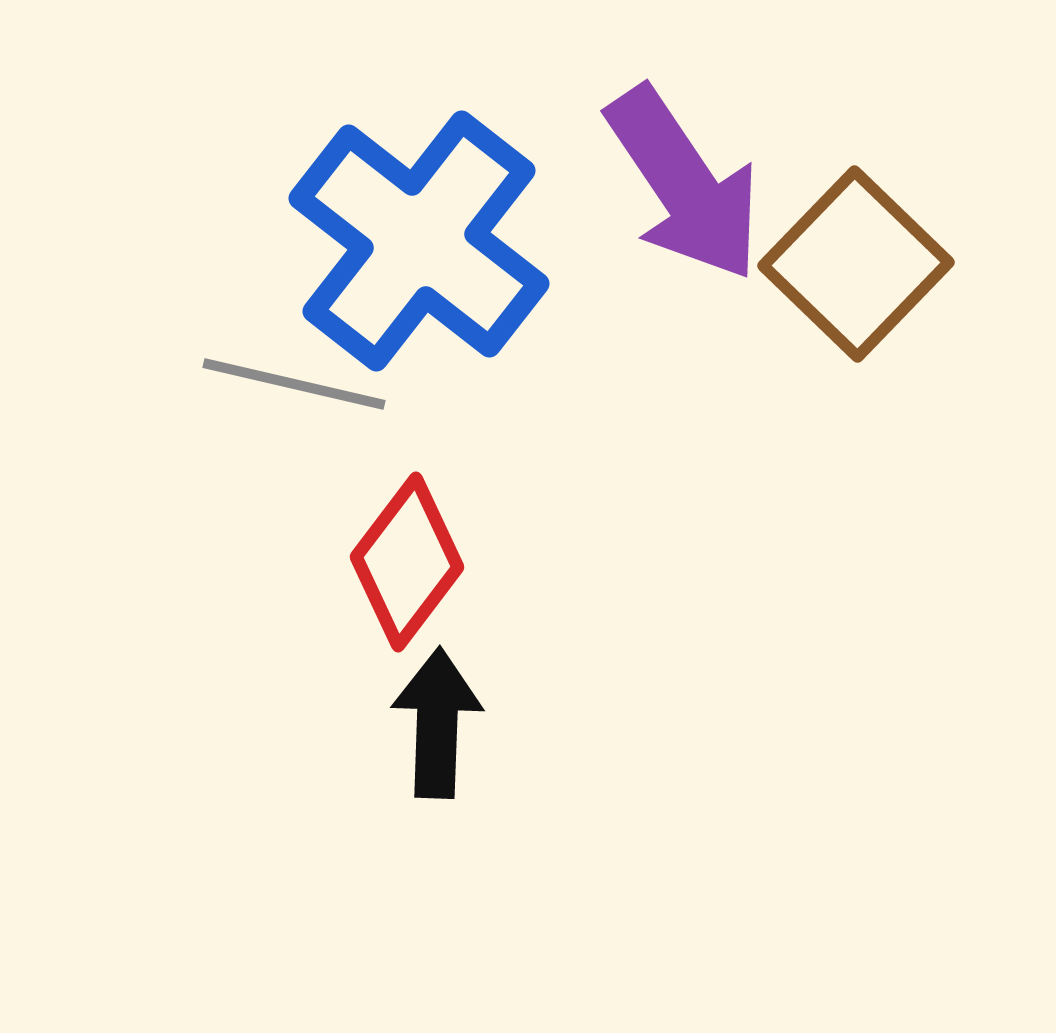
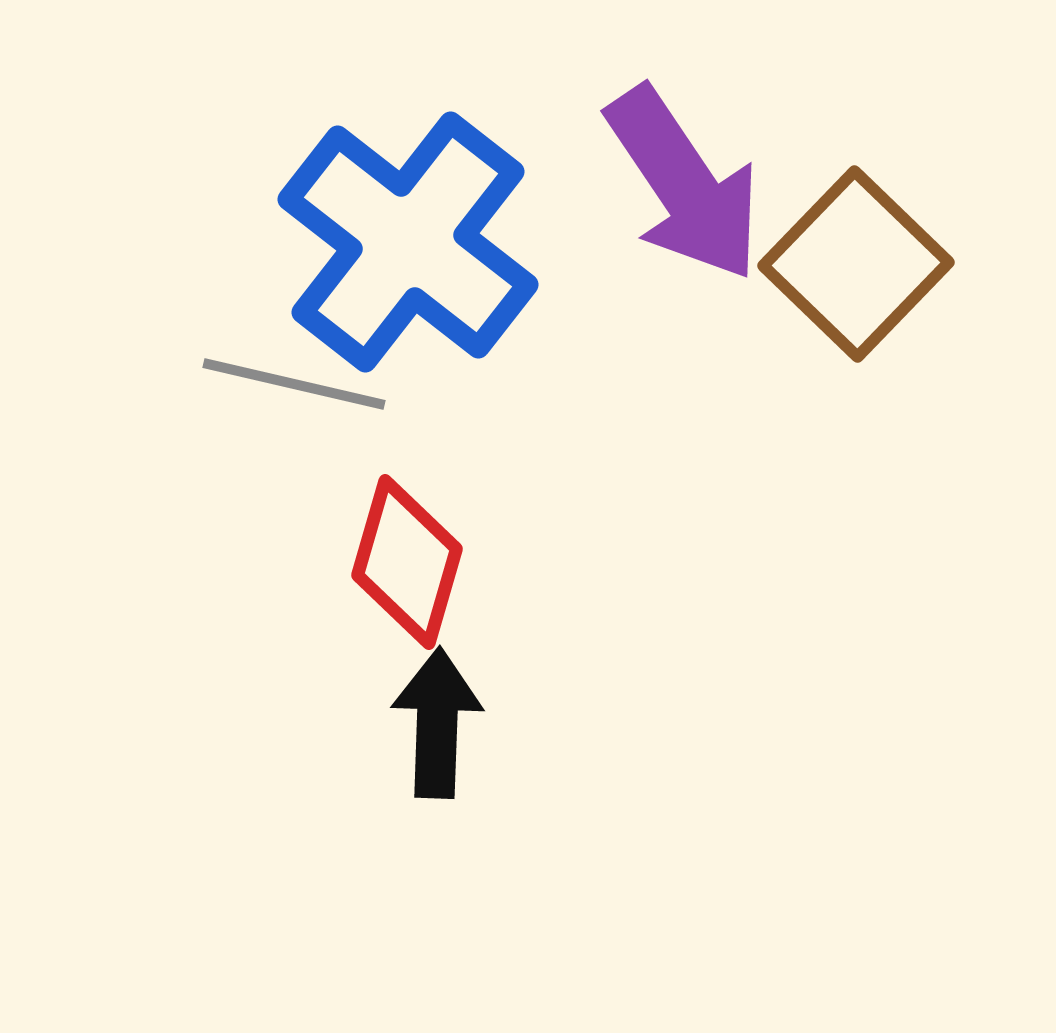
blue cross: moved 11 px left, 1 px down
red diamond: rotated 21 degrees counterclockwise
